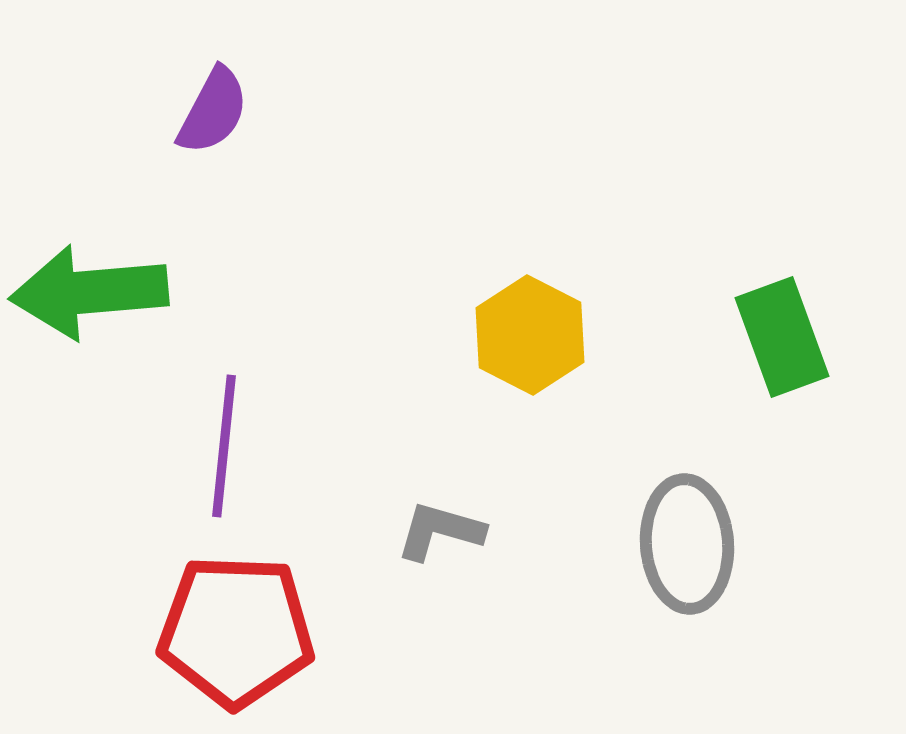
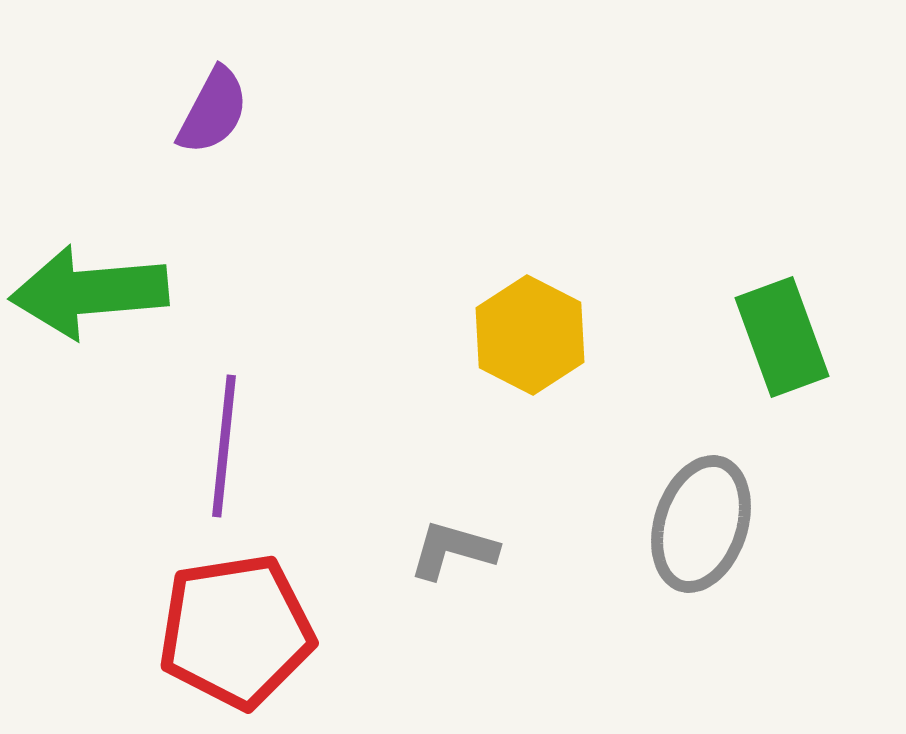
gray L-shape: moved 13 px right, 19 px down
gray ellipse: moved 14 px right, 20 px up; rotated 22 degrees clockwise
red pentagon: rotated 11 degrees counterclockwise
